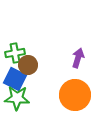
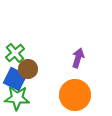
green cross: rotated 30 degrees counterclockwise
brown circle: moved 4 px down
